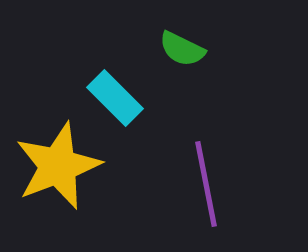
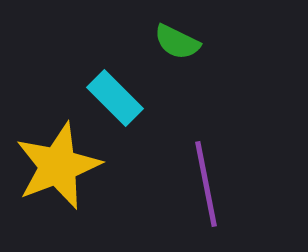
green semicircle: moved 5 px left, 7 px up
